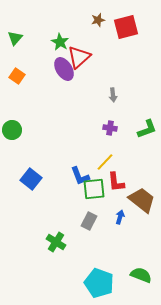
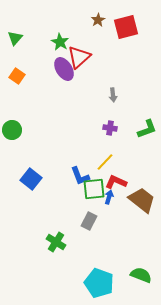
brown star: rotated 16 degrees counterclockwise
red L-shape: rotated 120 degrees clockwise
blue arrow: moved 11 px left, 20 px up
